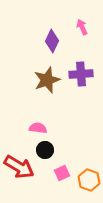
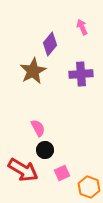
purple diamond: moved 2 px left, 3 px down; rotated 15 degrees clockwise
brown star: moved 14 px left, 9 px up; rotated 8 degrees counterclockwise
pink semicircle: rotated 54 degrees clockwise
red arrow: moved 4 px right, 3 px down
orange hexagon: moved 7 px down
